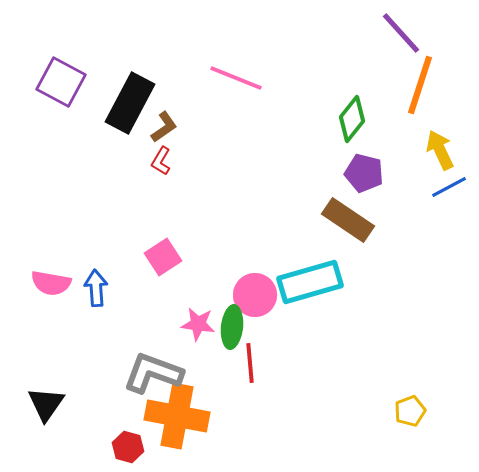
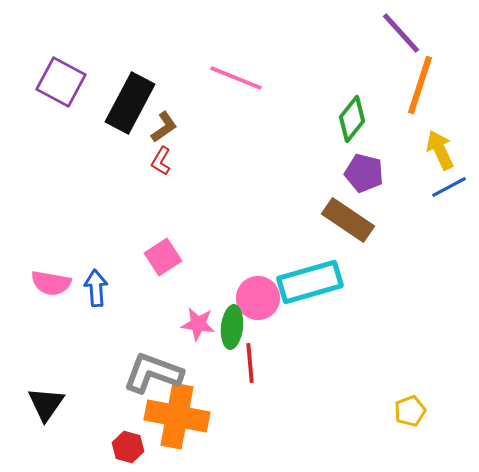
pink circle: moved 3 px right, 3 px down
